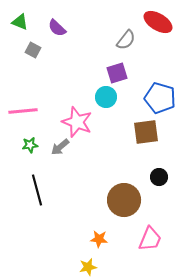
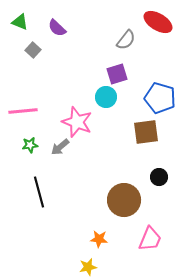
gray square: rotated 14 degrees clockwise
purple square: moved 1 px down
black line: moved 2 px right, 2 px down
